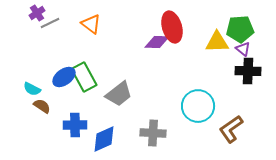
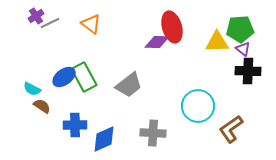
purple cross: moved 1 px left, 3 px down
gray trapezoid: moved 10 px right, 9 px up
